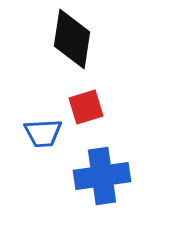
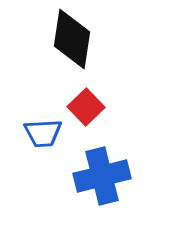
red square: rotated 27 degrees counterclockwise
blue cross: rotated 6 degrees counterclockwise
